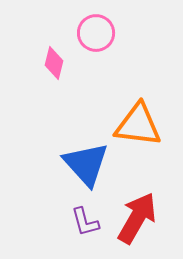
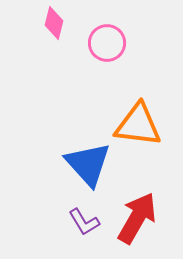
pink circle: moved 11 px right, 10 px down
pink diamond: moved 40 px up
blue triangle: moved 2 px right
purple L-shape: moved 1 px left; rotated 16 degrees counterclockwise
